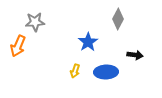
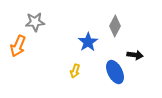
gray diamond: moved 3 px left, 7 px down
blue ellipse: moved 9 px right; rotated 65 degrees clockwise
